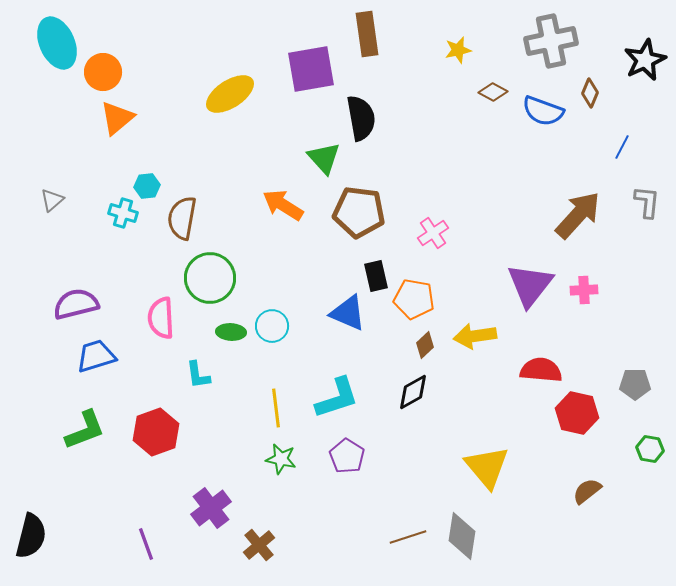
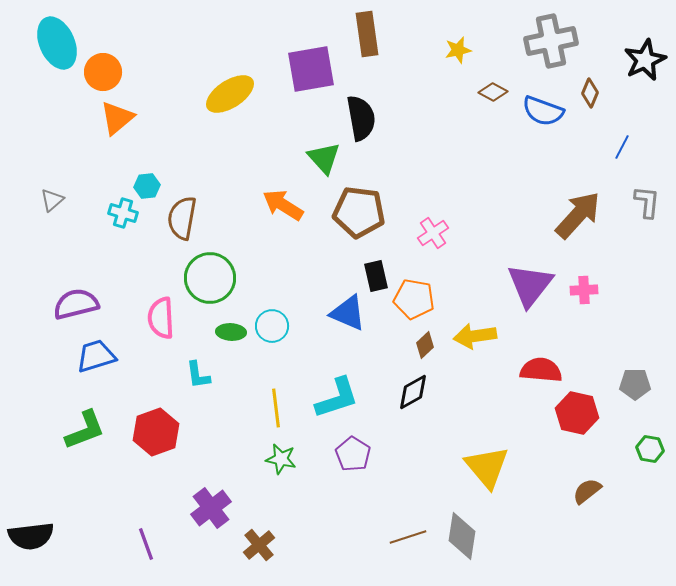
purple pentagon at (347, 456): moved 6 px right, 2 px up
black semicircle at (31, 536): rotated 69 degrees clockwise
